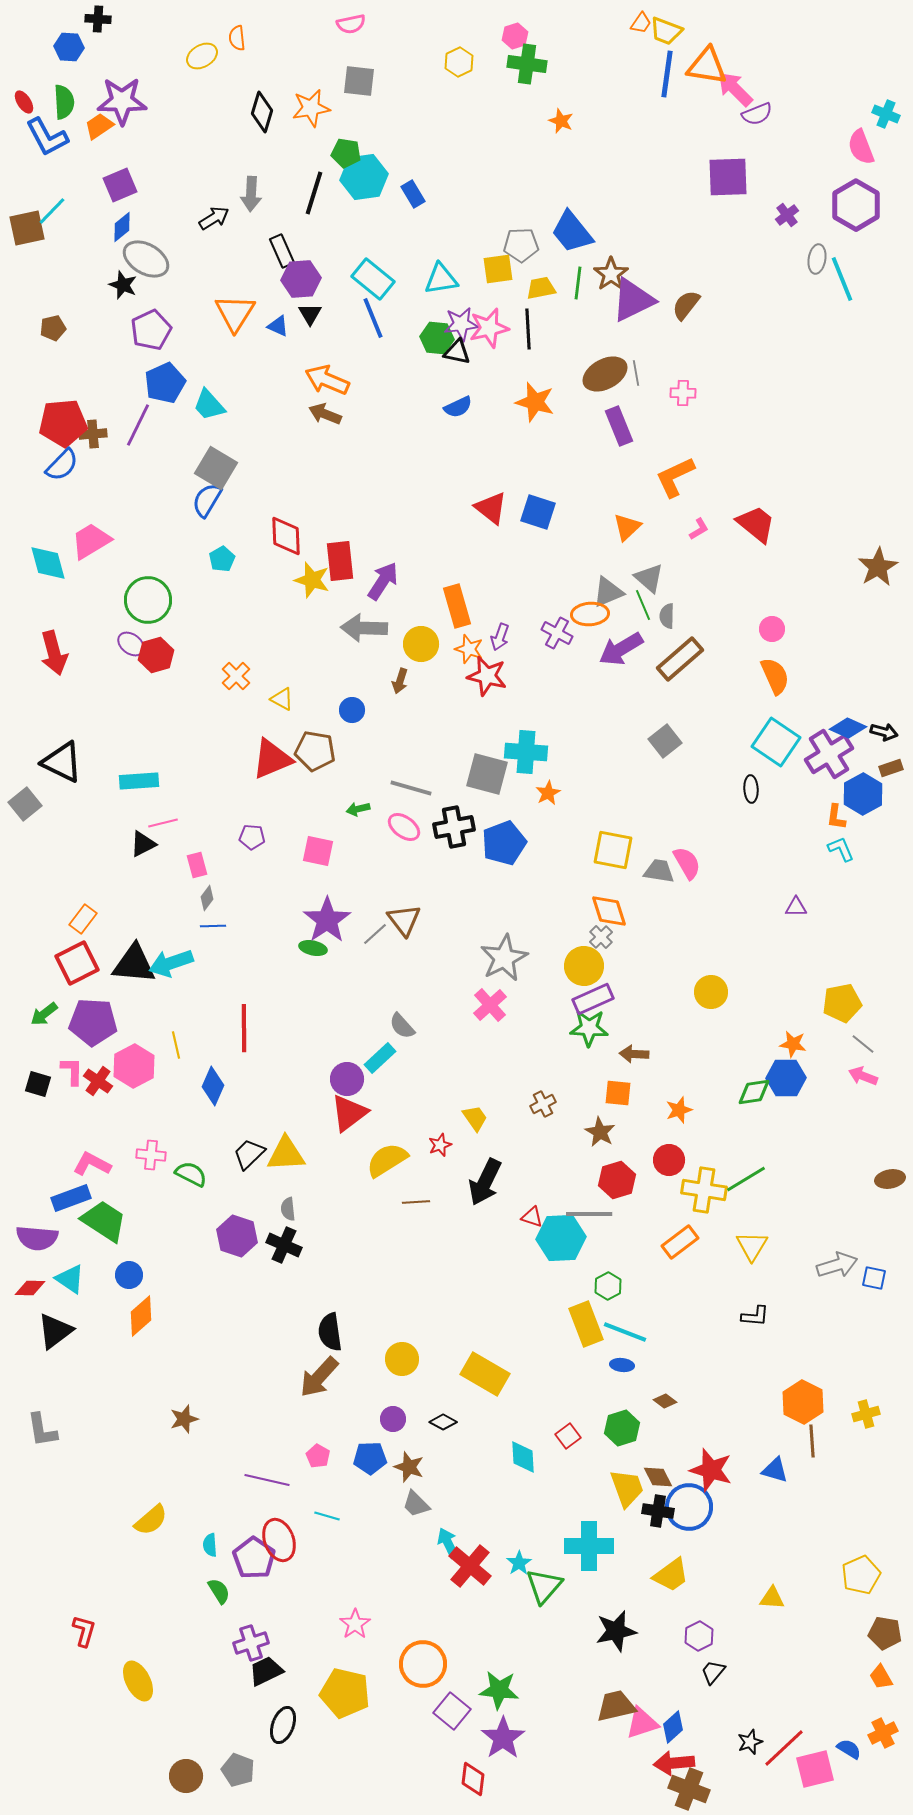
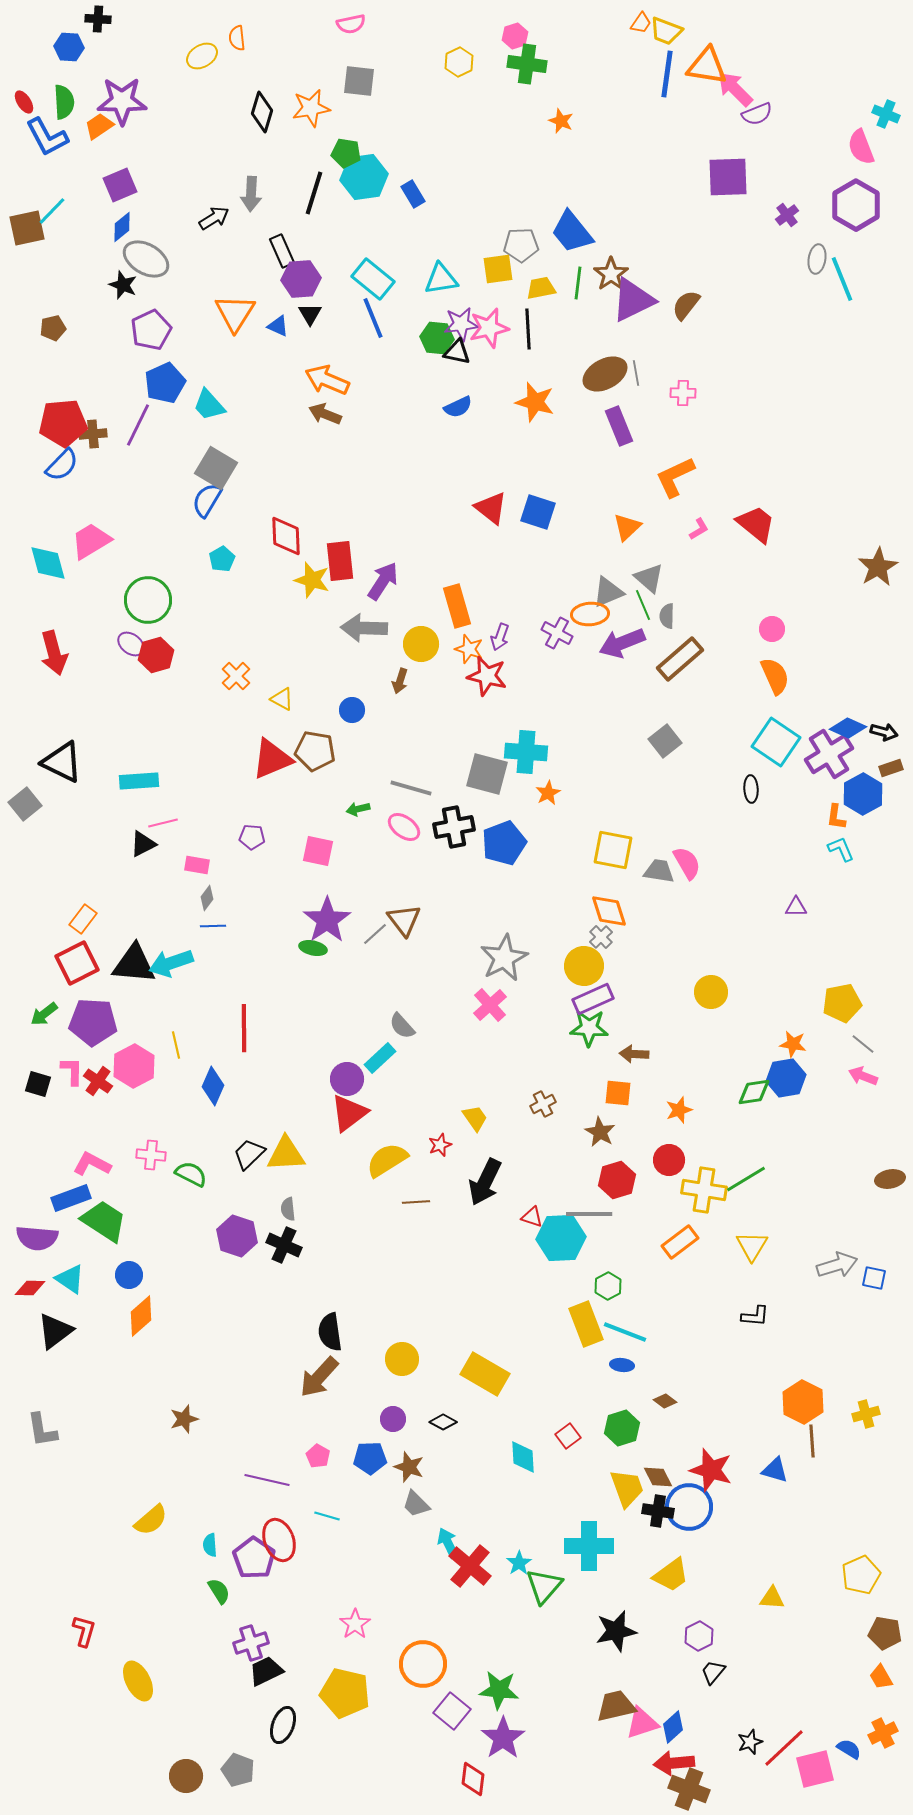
purple arrow at (621, 649): moved 1 px right, 6 px up; rotated 9 degrees clockwise
pink rectangle at (197, 865): rotated 65 degrees counterclockwise
blue hexagon at (786, 1078): rotated 9 degrees counterclockwise
